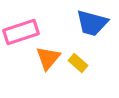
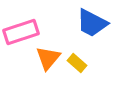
blue trapezoid: rotated 12 degrees clockwise
yellow rectangle: moved 1 px left
